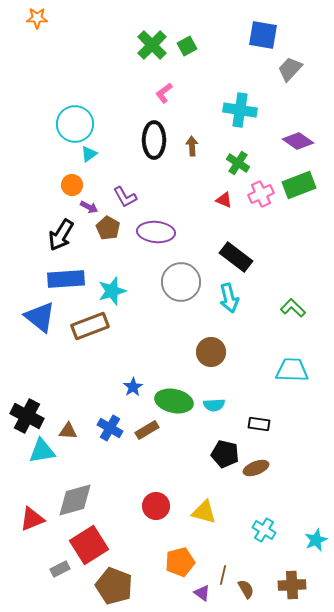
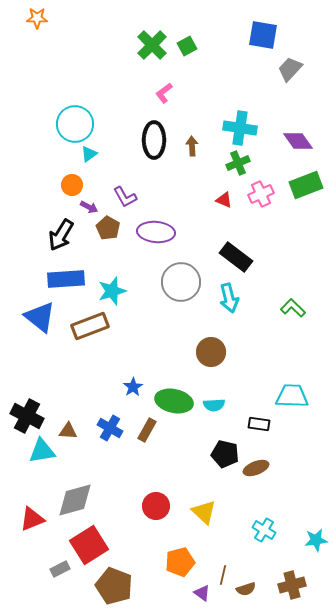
cyan cross at (240, 110): moved 18 px down
purple diamond at (298, 141): rotated 20 degrees clockwise
green cross at (238, 163): rotated 35 degrees clockwise
green rectangle at (299, 185): moved 7 px right
cyan trapezoid at (292, 370): moved 26 px down
brown rectangle at (147, 430): rotated 30 degrees counterclockwise
yellow triangle at (204, 512): rotated 28 degrees clockwise
cyan star at (316, 540): rotated 15 degrees clockwise
brown cross at (292, 585): rotated 12 degrees counterclockwise
brown semicircle at (246, 589): rotated 102 degrees clockwise
